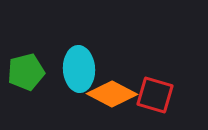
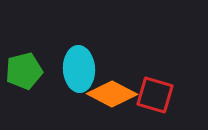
green pentagon: moved 2 px left, 1 px up
